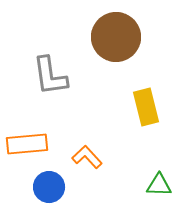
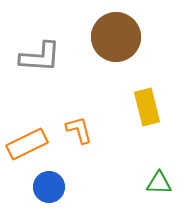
gray L-shape: moved 10 px left, 19 px up; rotated 78 degrees counterclockwise
yellow rectangle: moved 1 px right
orange rectangle: rotated 21 degrees counterclockwise
orange L-shape: moved 8 px left, 27 px up; rotated 28 degrees clockwise
green triangle: moved 2 px up
